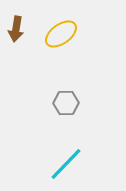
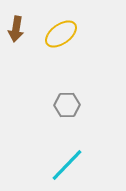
gray hexagon: moved 1 px right, 2 px down
cyan line: moved 1 px right, 1 px down
